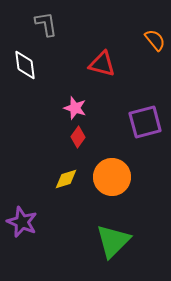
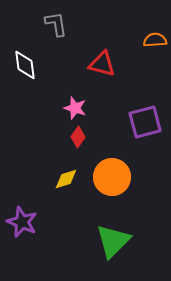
gray L-shape: moved 10 px right
orange semicircle: rotated 55 degrees counterclockwise
